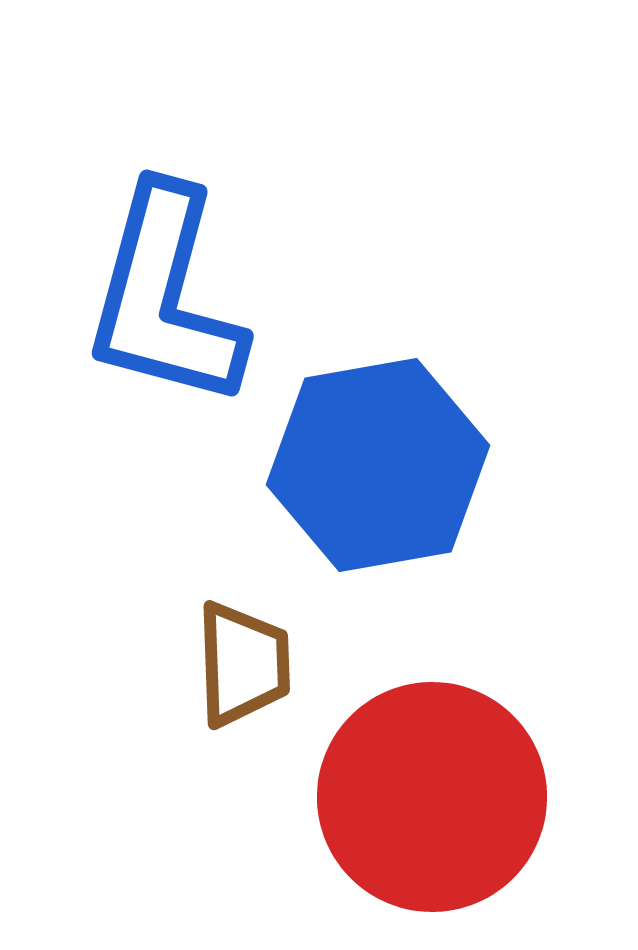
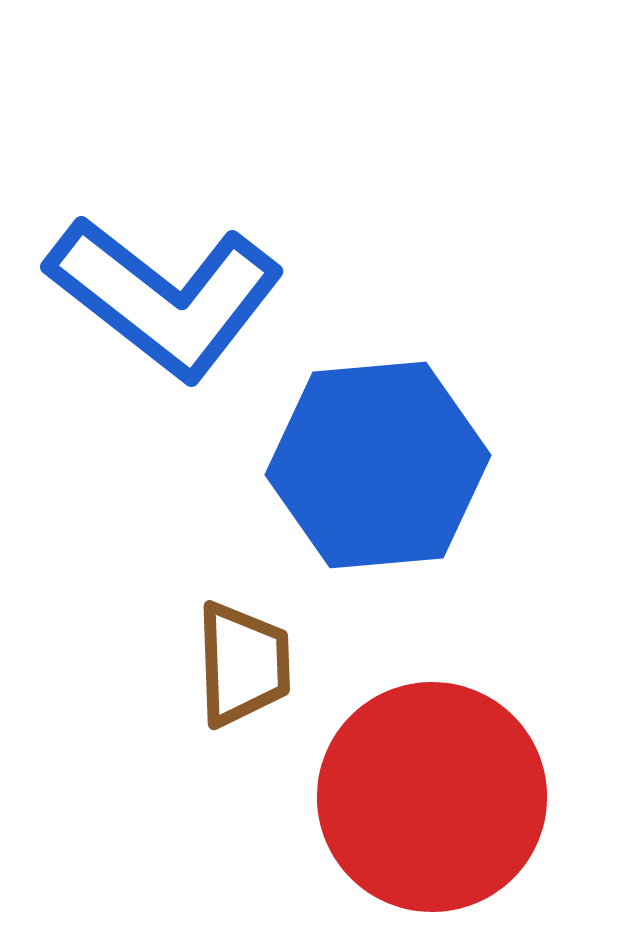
blue L-shape: rotated 67 degrees counterclockwise
blue hexagon: rotated 5 degrees clockwise
